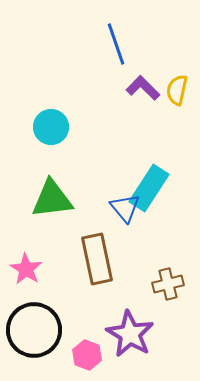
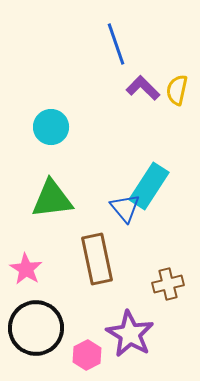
cyan rectangle: moved 2 px up
black circle: moved 2 px right, 2 px up
pink hexagon: rotated 12 degrees clockwise
